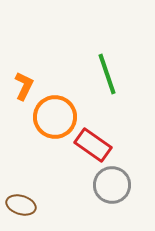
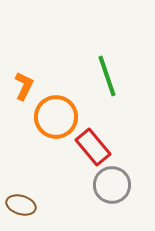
green line: moved 2 px down
orange circle: moved 1 px right
red rectangle: moved 2 px down; rotated 15 degrees clockwise
